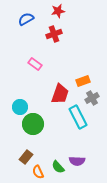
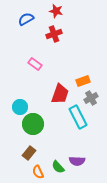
red star: moved 2 px left; rotated 24 degrees clockwise
gray cross: moved 1 px left
brown rectangle: moved 3 px right, 4 px up
